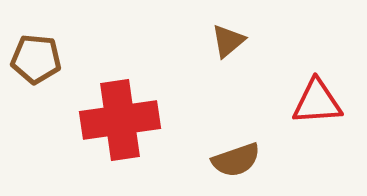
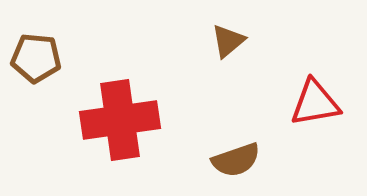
brown pentagon: moved 1 px up
red triangle: moved 2 px left, 1 px down; rotated 6 degrees counterclockwise
